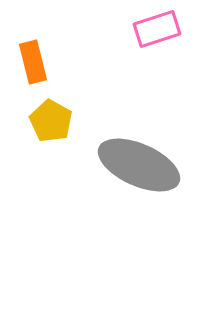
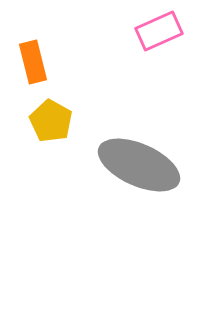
pink rectangle: moved 2 px right, 2 px down; rotated 6 degrees counterclockwise
